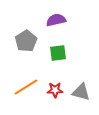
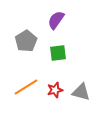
purple semicircle: rotated 42 degrees counterclockwise
red star: rotated 14 degrees counterclockwise
